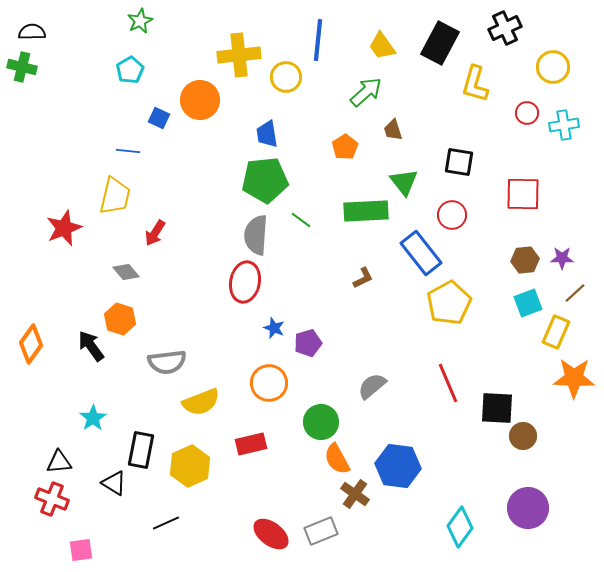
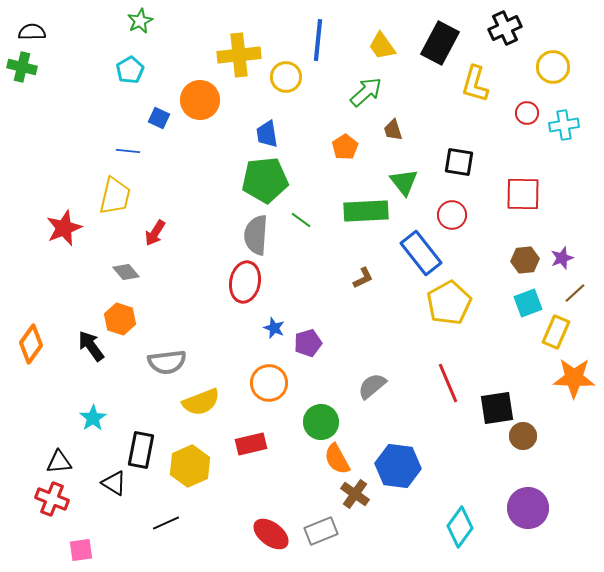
purple star at (562, 258): rotated 20 degrees counterclockwise
black square at (497, 408): rotated 12 degrees counterclockwise
